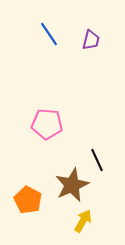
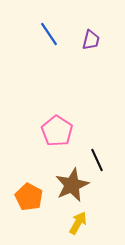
pink pentagon: moved 10 px right, 7 px down; rotated 28 degrees clockwise
orange pentagon: moved 1 px right, 3 px up
yellow arrow: moved 5 px left, 2 px down
